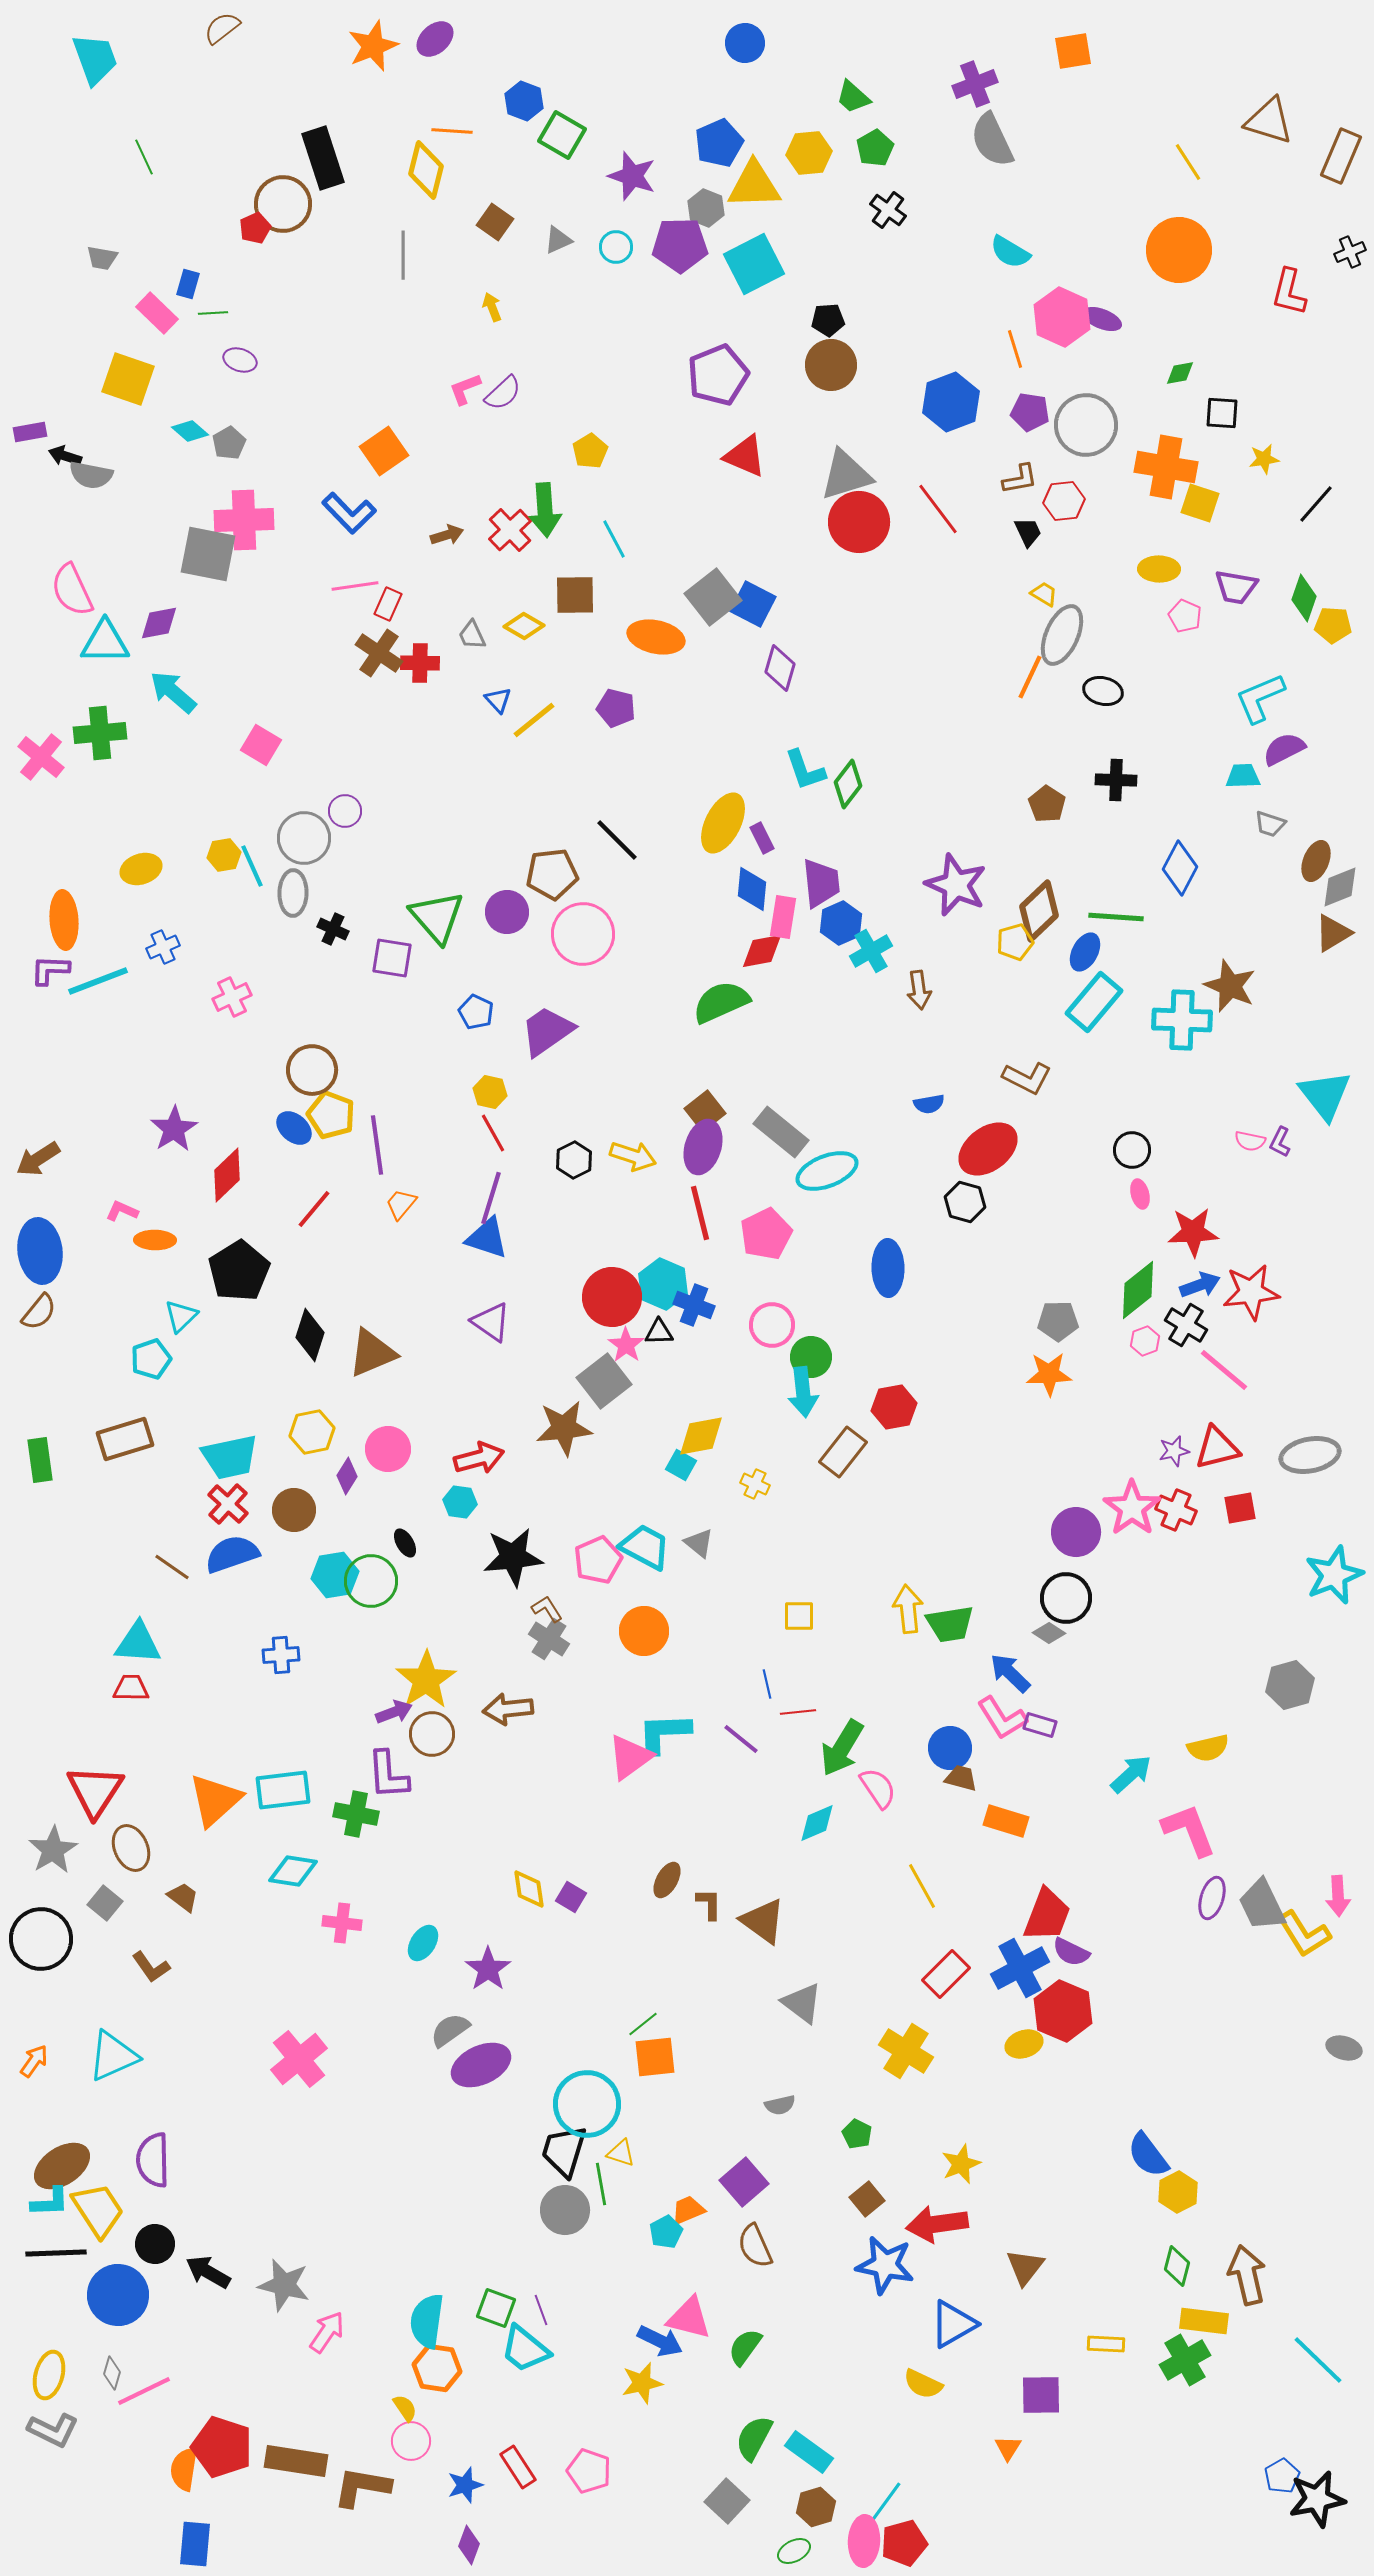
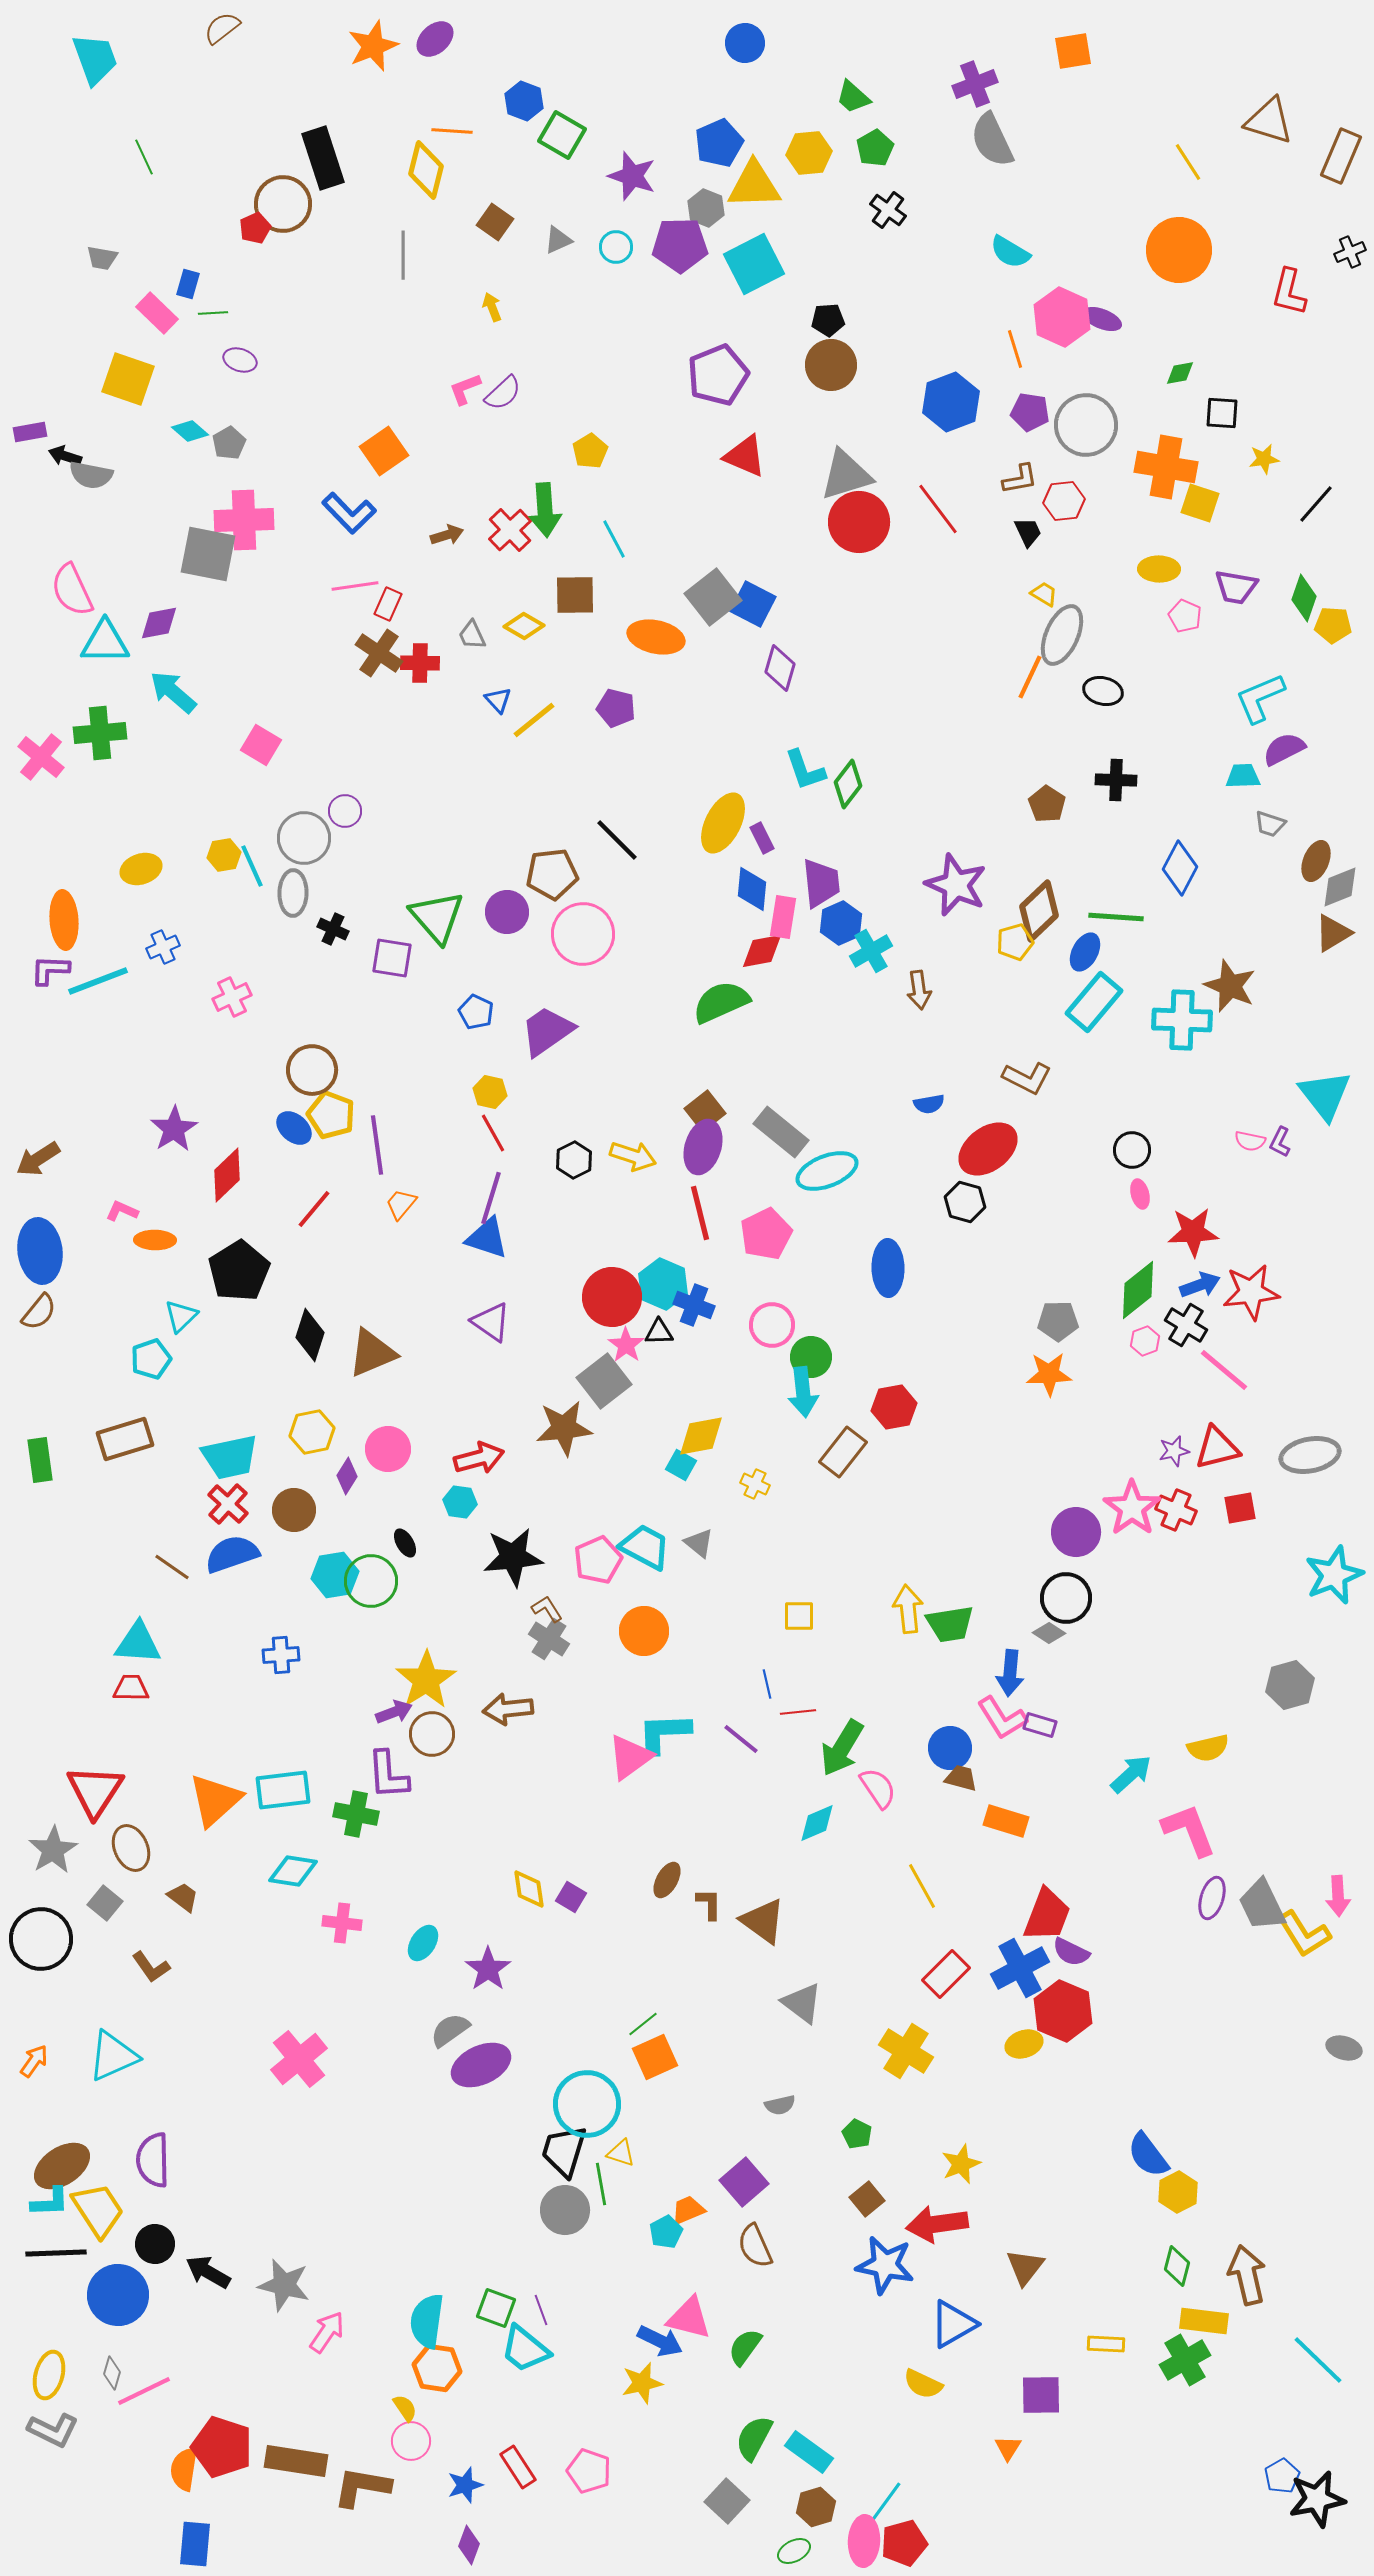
blue arrow at (1010, 1673): rotated 129 degrees counterclockwise
orange square at (655, 2057): rotated 18 degrees counterclockwise
